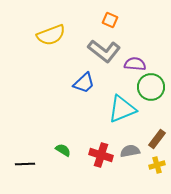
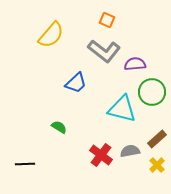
orange square: moved 3 px left
yellow semicircle: rotated 28 degrees counterclockwise
purple semicircle: rotated 10 degrees counterclockwise
blue trapezoid: moved 8 px left
green circle: moved 1 px right, 5 px down
cyan triangle: rotated 36 degrees clockwise
brown rectangle: rotated 12 degrees clockwise
green semicircle: moved 4 px left, 23 px up
red cross: rotated 20 degrees clockwise
yellow cross: rotated 28 degrees counterclockwise
